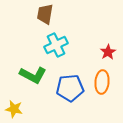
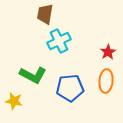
cyan cross: moved 3 px right, 4 px up
orange ellipse: moved 4 px right, 1 px up
yellow star: moved 8 px up
